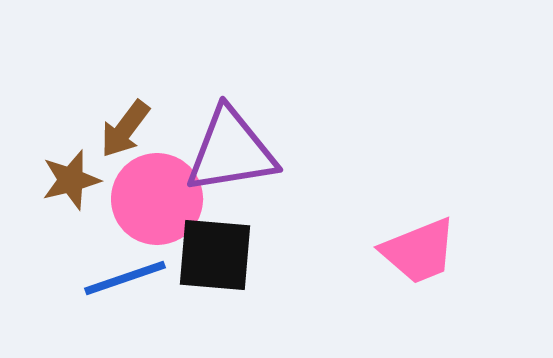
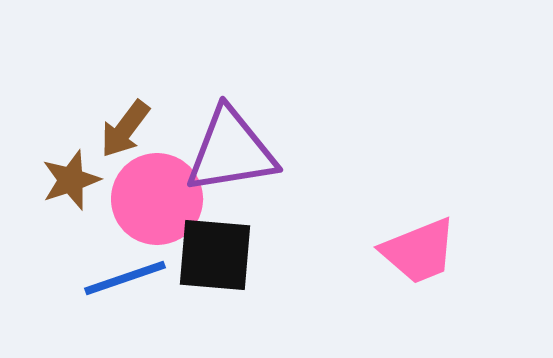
brown star: rotated 4 degrees counterclockwise
